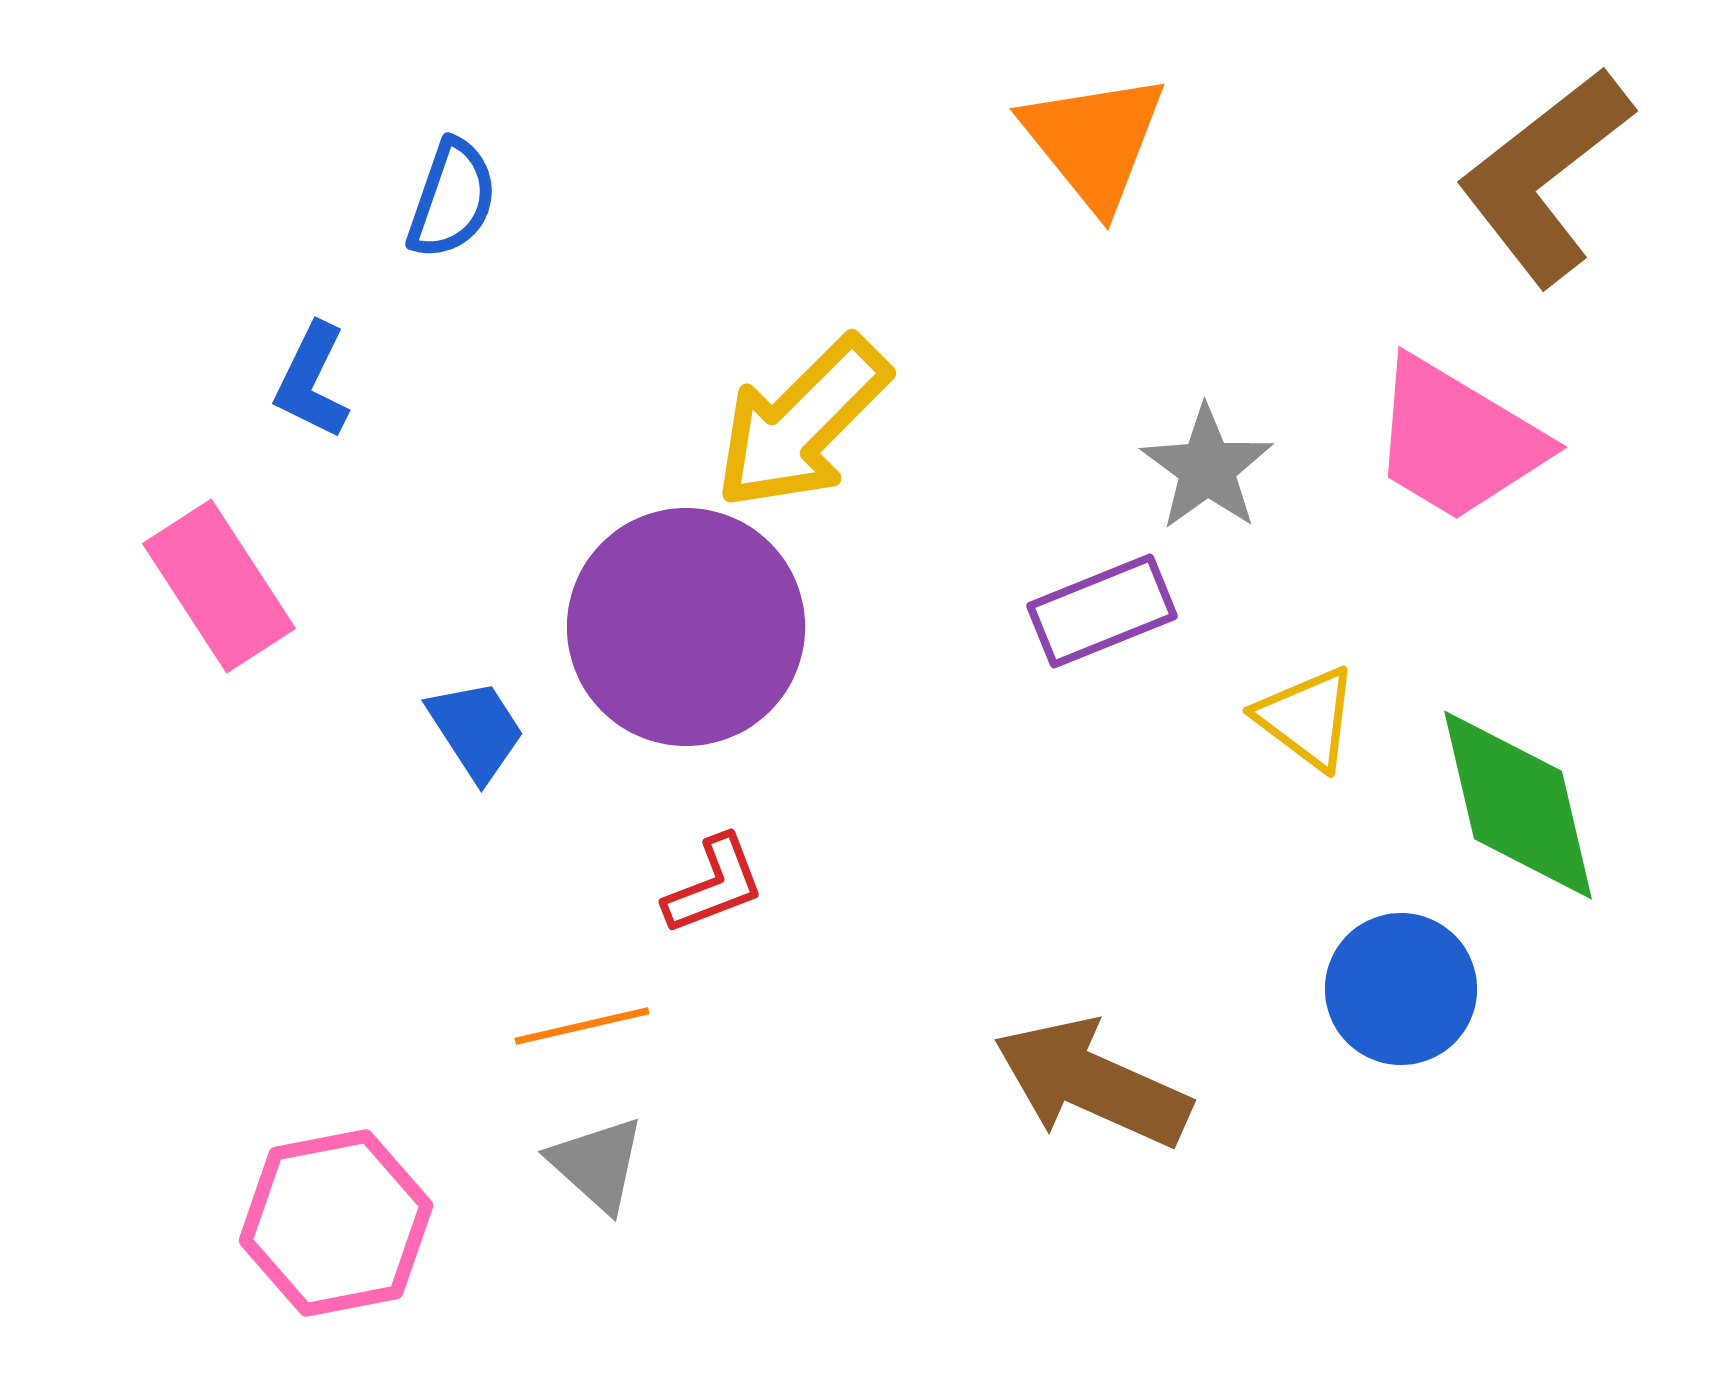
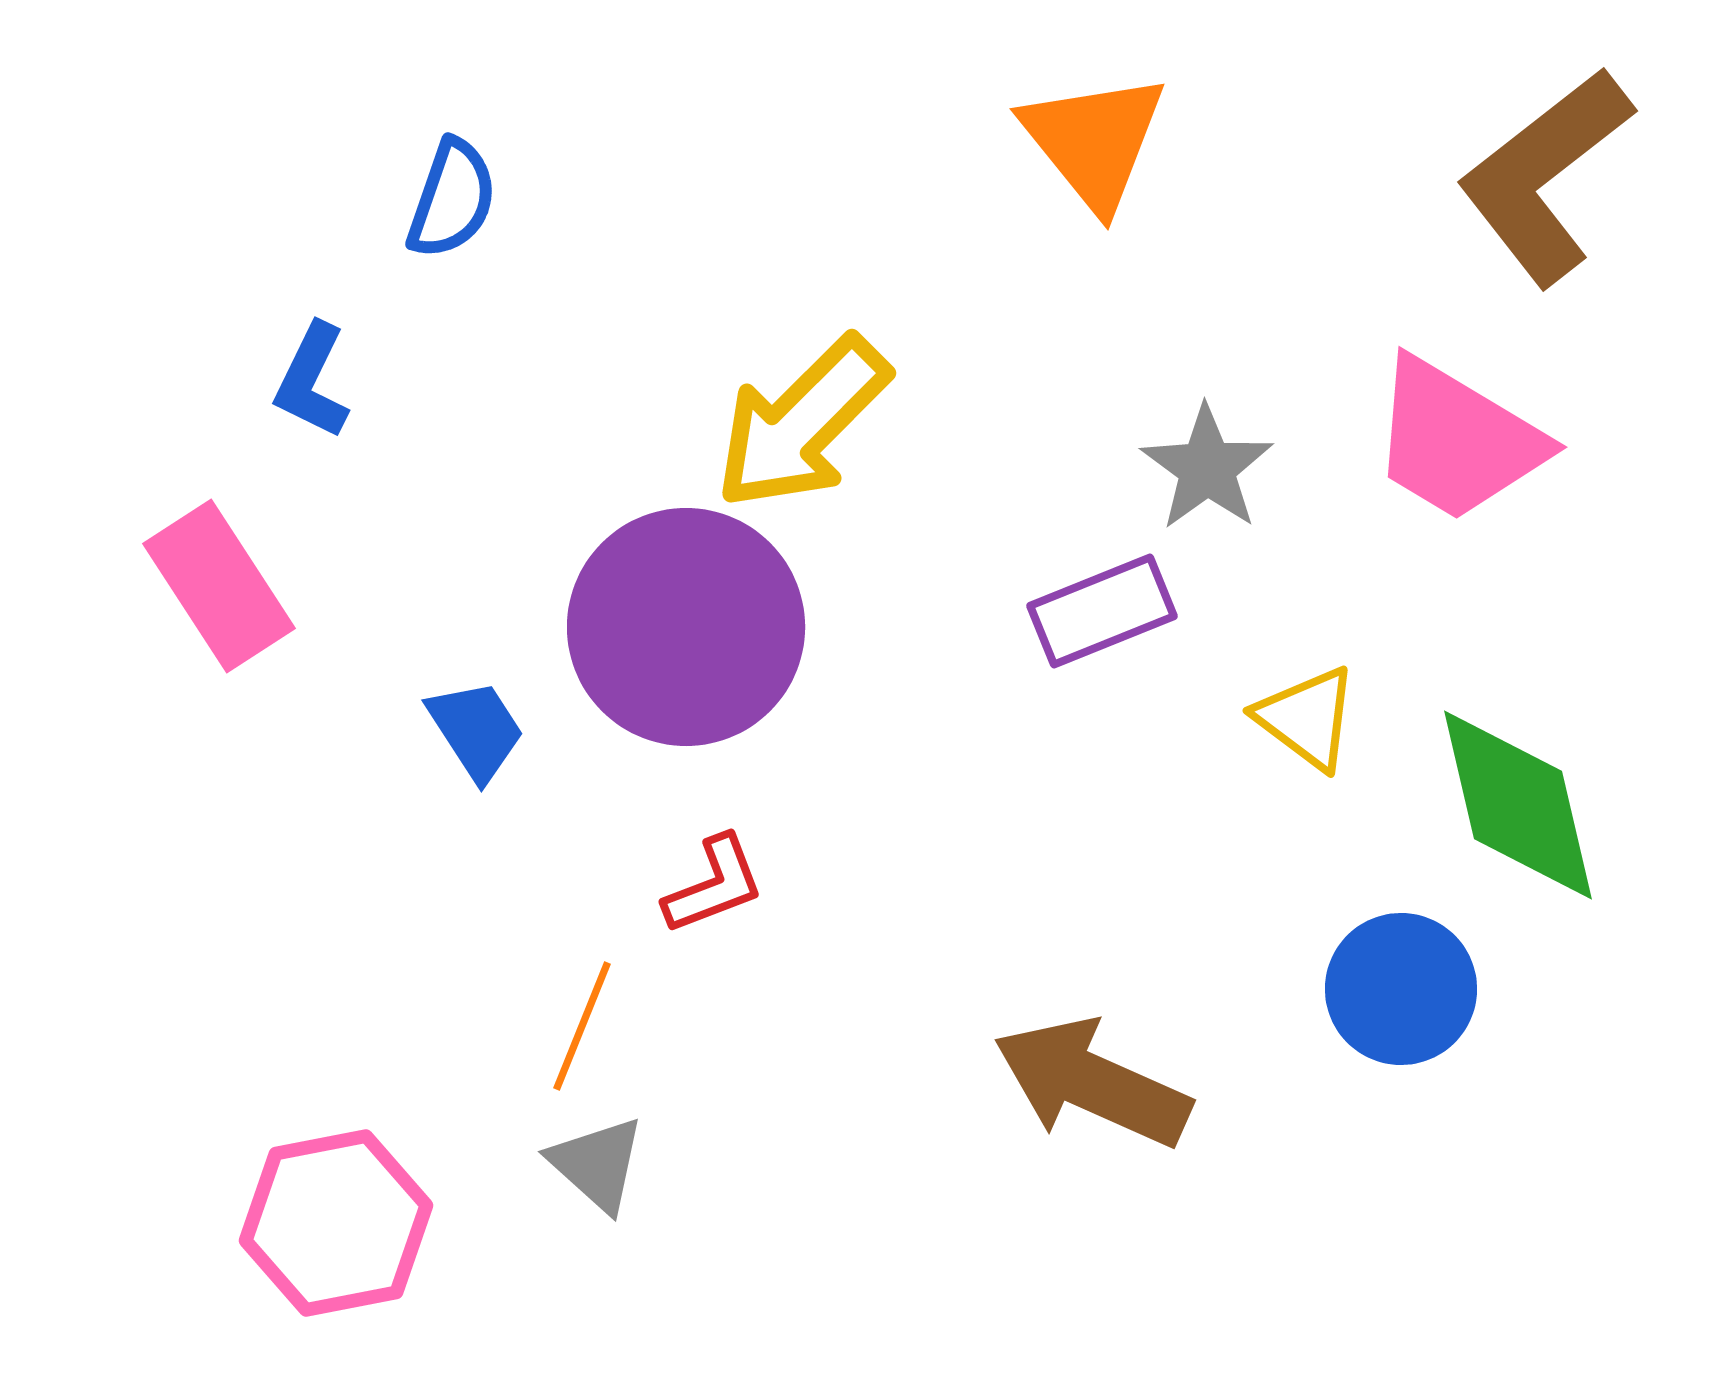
orange line: rotated 55 degrees counterclockwise
